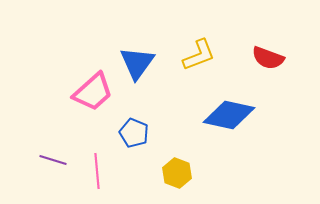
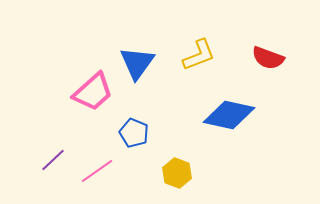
purple line: rotated 60 degrees counterclockwise
pink line: rotated 60 degrees clockwise
